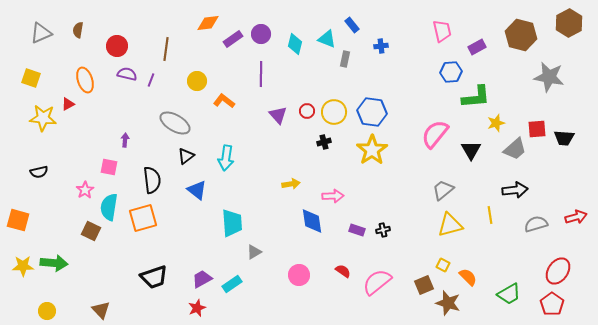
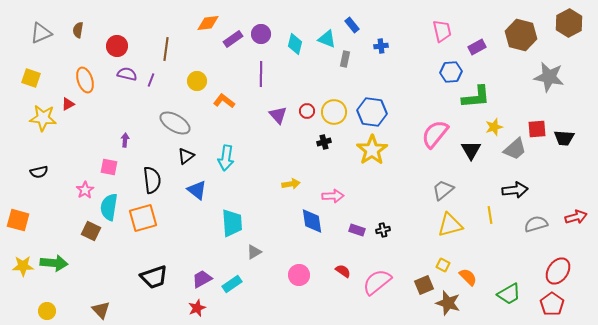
yellow star at (496, 123): moved 2 px left, 4 px down
